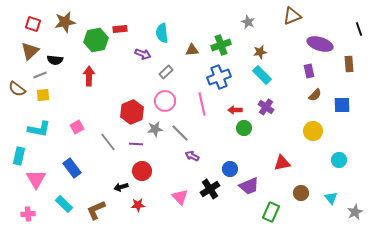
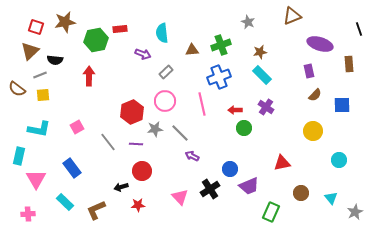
red square at (33, 24): moved 3 px right, 3 px down
cyan rectangle at (64, 204): moved 1 px right, 2 px up
